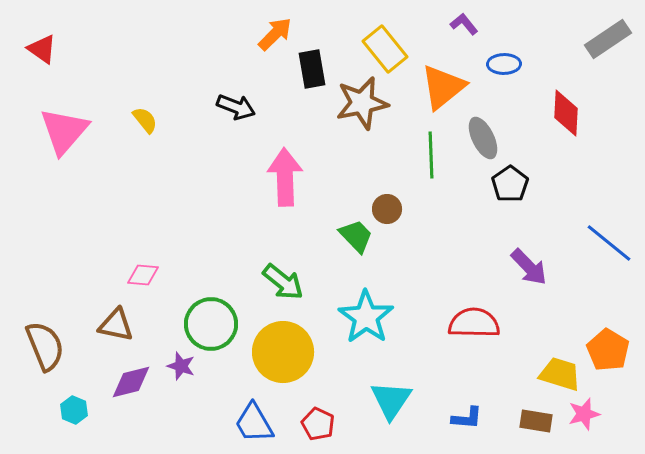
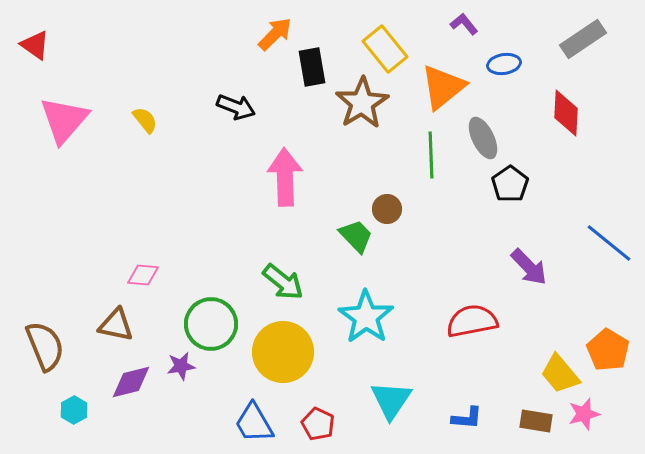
gray rectangle: moved 25 px left
red triangle: moved 7 px left, 4 px up
blue ellipse: rotated 8 degrees counterclockwise
black rectangle: moved 2 px up
brown star: rotated 20 degrees counterclockwise
pink triangle: moved 11 px up
red semicircle: moved 2 px left, 2 px up; rotated 12 degrees counterclockwise
purple star: rotated 28 degrees counterclockwise
yellow trapezoid: rotated 147 degrees counterclockwise
cyan hexagon: rotated 8 degrees clockwise
